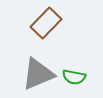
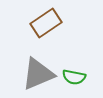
brown rectangle: rotated 12 degrees clockwise
